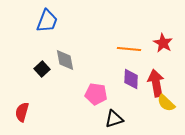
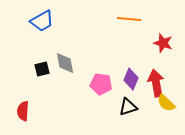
blue trapezoid: moved 5 px left; rotated 40 degrees clockwise
red star: rotated 12 degrees counterclockwise
orange line: moved 30 px up
gray diamond: moved 3 px down
black square: rotated 28 degrees clockwise
purple diamond: rotated 20 degrees clockwise
pink pentagon: moved 5 px right, 10 px up
red semicircle: moved 1 px right, 1 px up; rotated 12 degrees counterclockwise
black triangle: moved 14 px right, 12 px up
